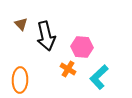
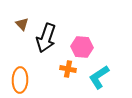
brown triangle: moved 1 px right
black arrow: moved 2 px down; rotated 32 degrees clockwise
orange cross: rotated 21 degrees counterclockwise
cyan L-shape: rotated 10 degrees clockwise
